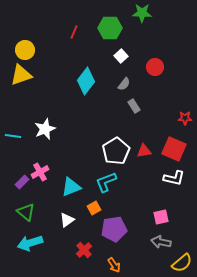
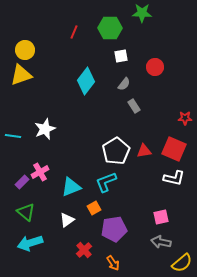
white square: rotated 32 degrees clockwise
orange arrow: moved 1 px left, 2 px up
